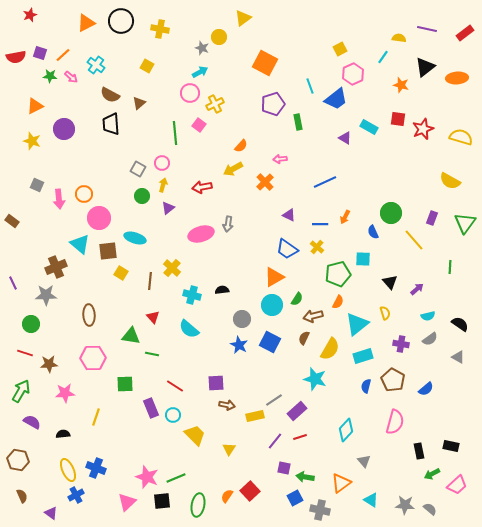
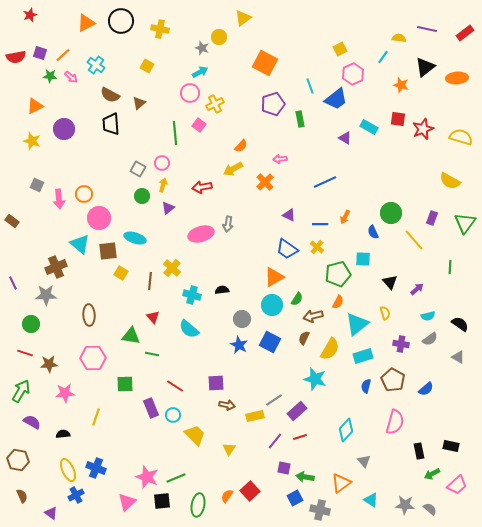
green rectangle at (298, 122): moved 2 px right, 3 px up
